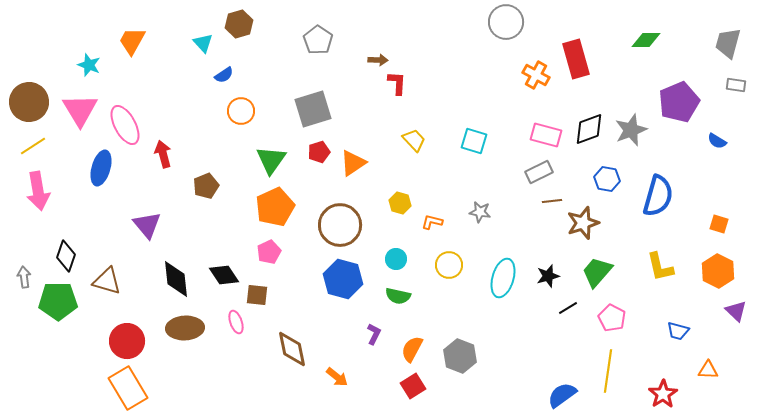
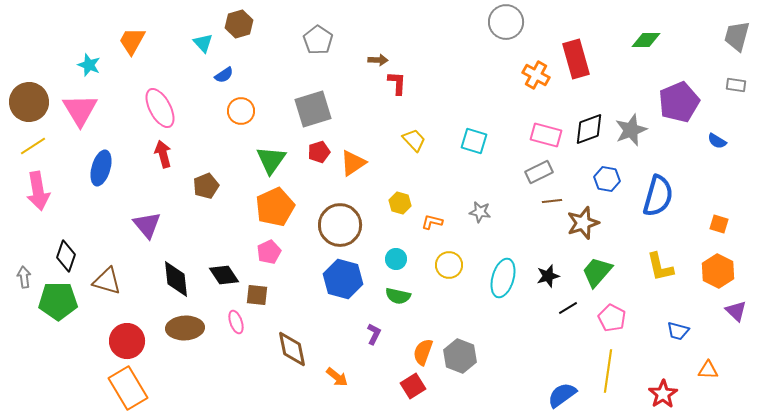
gray trapezoid at (728, 43): moved 9 px right, 7 px up
pink ellipse at (125, 125): moved 35 px right, 17 px up
orange semicircle at (412, 349): moved 11 px right, 3 px down; rotated 8 degrees counterclockwise
